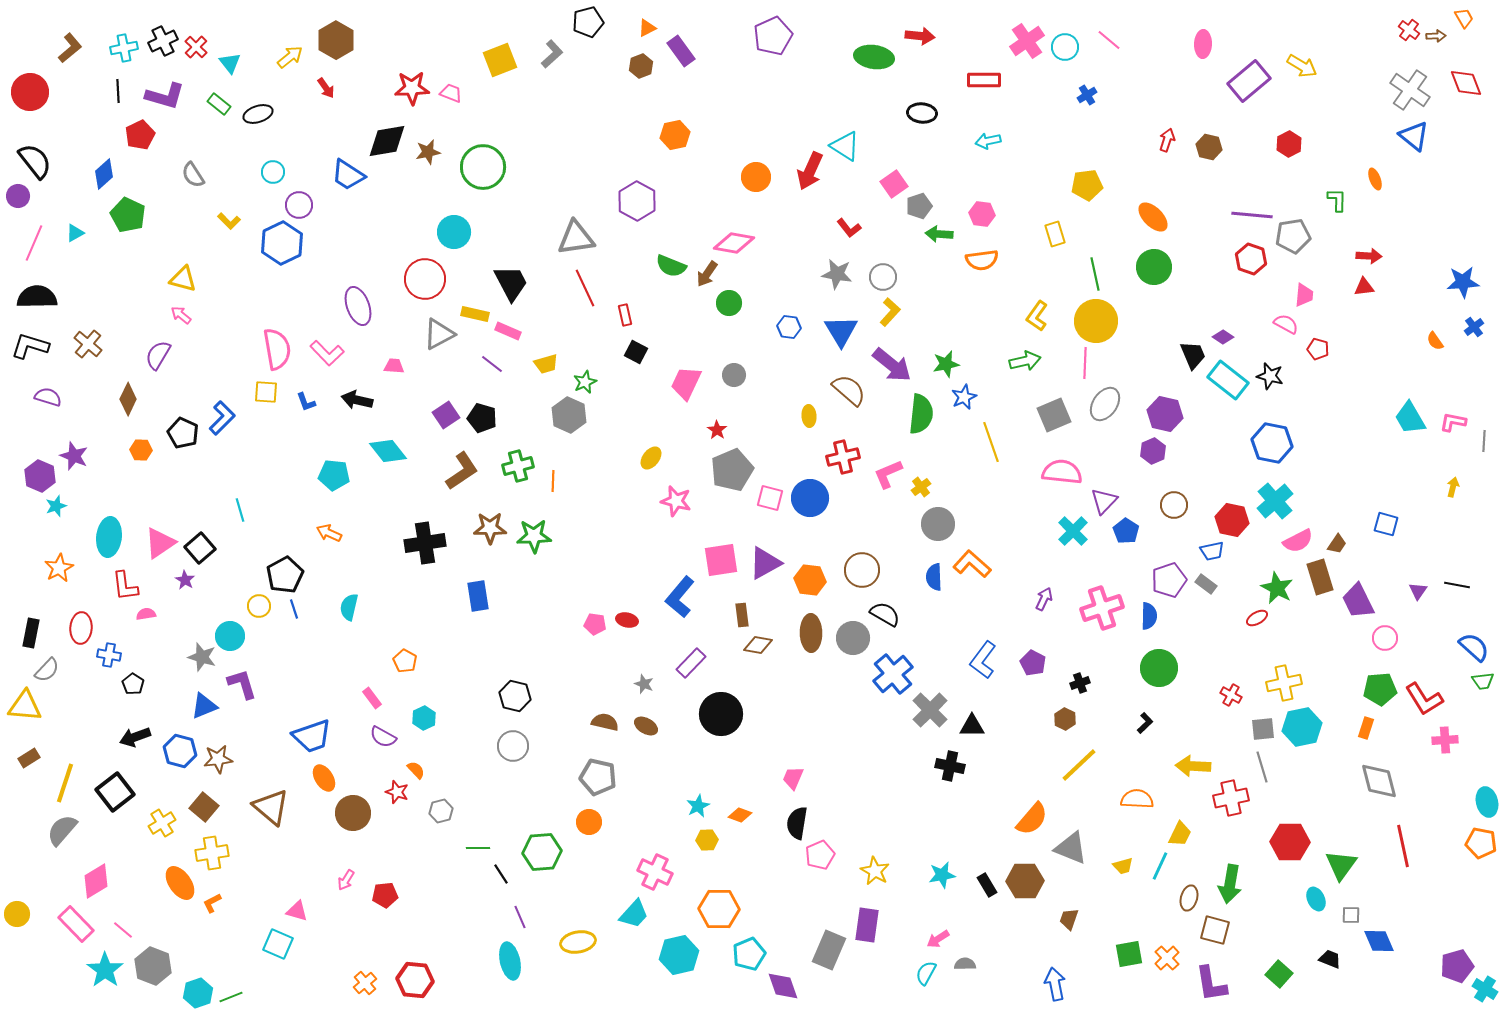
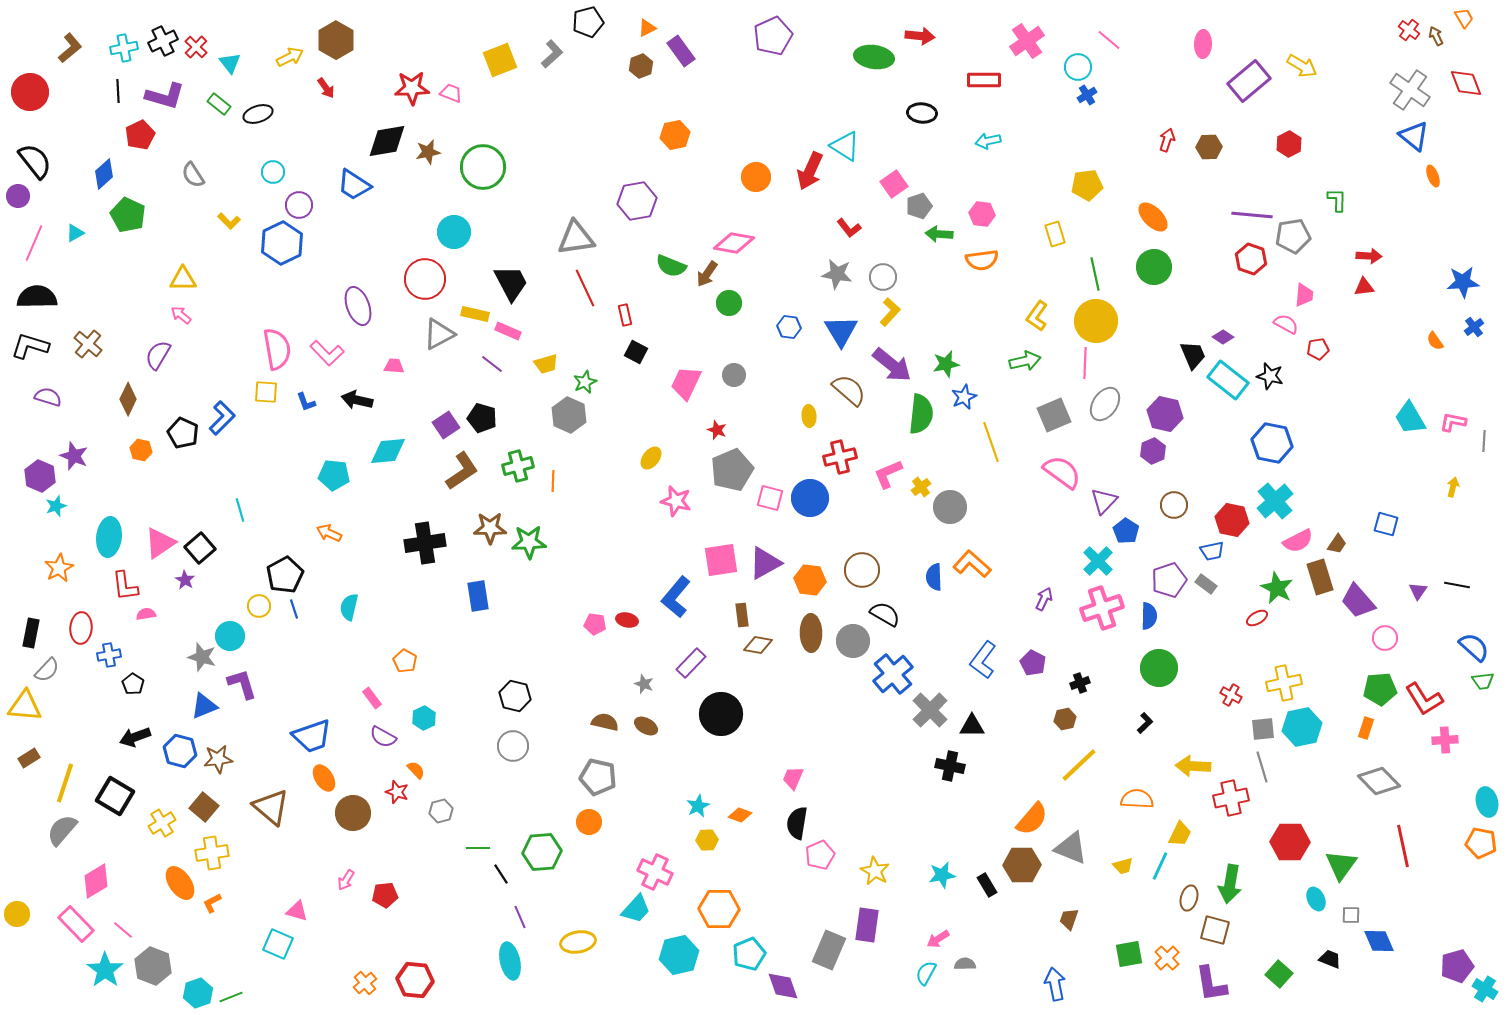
brown arrow at (1436, 36): rotated 114 degrees counterclockwise
cyan circle at (1065, 47): moved 13 px right, 20 px down
yellow arrow at (290, 57): rotated 12 degrees clockwise
brown hexagon at (1209, 147): rotated 15 degrees counterclockwise
blue trapezoid at (348, 175): moved 6 px right, 10 px down
orange ellipse at (1375, 179): moved 58 px right, 3 px up
purple hexagon at (637, 201): rotated 21 degrees clockwise
yellow triangle at (183, 279): rotated 16 degrees counterclockwise
red pentagon at (1318, 349): rotated 25 degrees counterclockwise
purple square at (446, 415): moved 10 px down
red star at (717, 430): rotated 12 degrees counterclockwise
orange hexagon at (141, 450): rotated 10 degrees clockwise
cyan diamond at (388, 451): rotated 57 degrees counterclockwise
red cross at (843, 457): moved 3 px left
pink semicircle at (1062, 472): rotated 30 degrees clockwise
gray circle at (938, 524): moved 12 px right, 17 px up
cyan cross at (1073, 531): moved 25 px right, 30 px down
green star at (534, 536): moved 5 px left, 6 px down
blue L-shape at (680, 597): moved 4 px left
purple trapezoid at (1358, 601): rotated 15 degrees counterclockwise
gray circle at (853, 638): moved 3 px down
blue cross at (109, 655): rotated 20 degrees counterclockwise
brown hexagon at (1065, 719): rotated 20 degrees clockwise
gray diamond at (1379, 781): rotated 30 degrees counterclockwise
black square at (115, 792): moved 4 px down; rotated 21 degrees counterclockwise
brown hexagon at (1025, 881): moved 3 px left, 16 px up
cyan trapezoid at (634, 914): moved 2 px right, 5 px up
